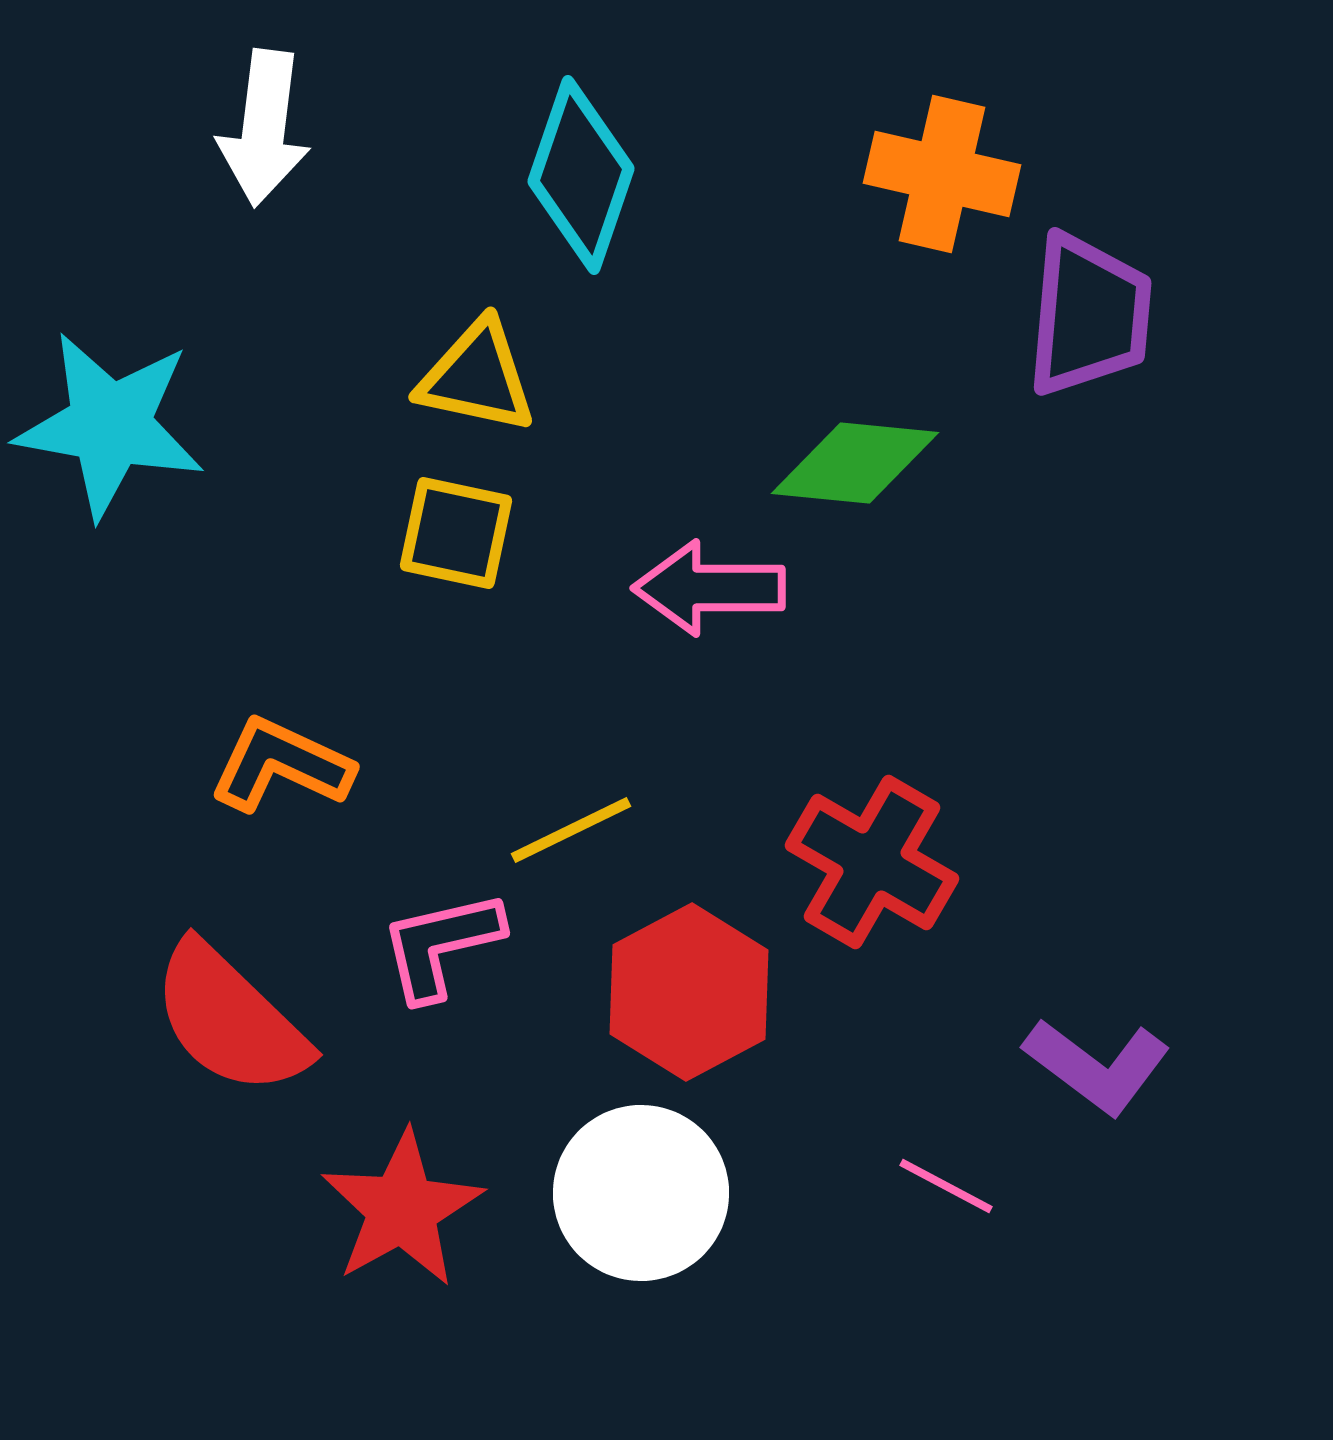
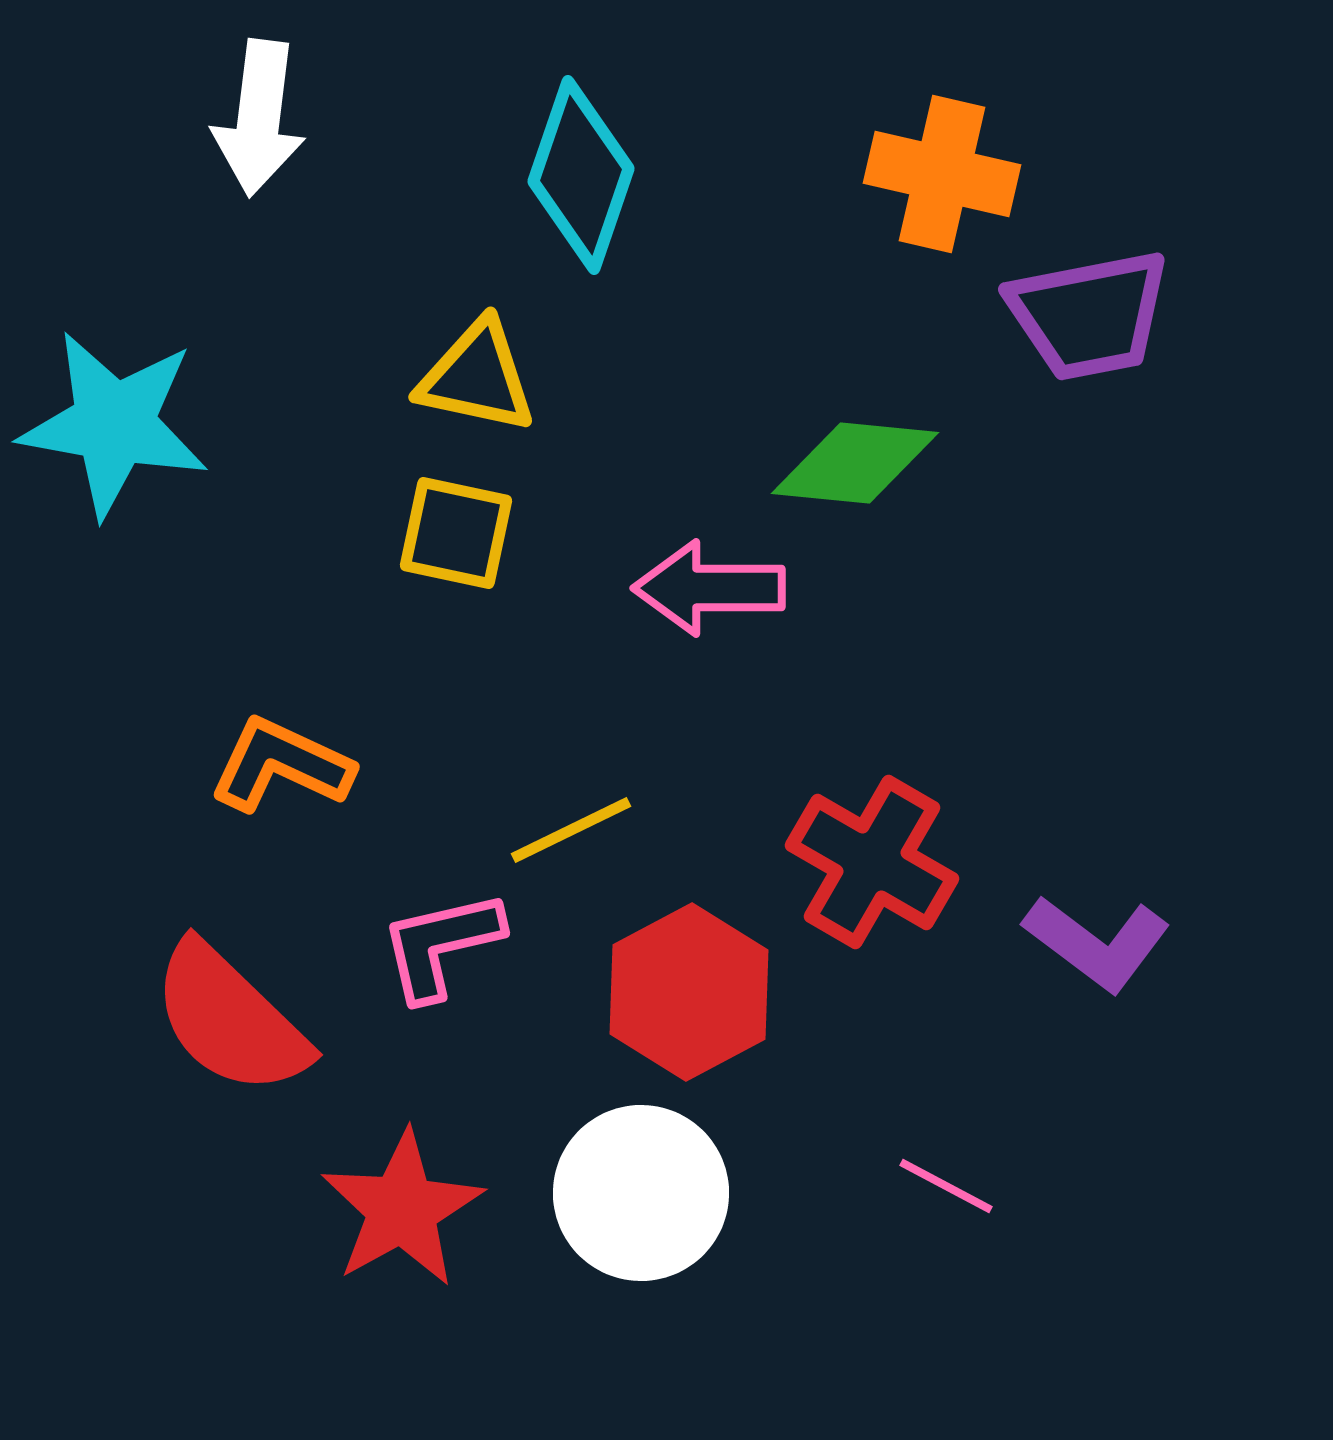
white arrow: moved 5 px left, 10 px up
purple trapezoid: rotated 74 degrees clockwise
cyan star: moved 4 px right, 1 px up
purple L-shape: moved 123 px up
